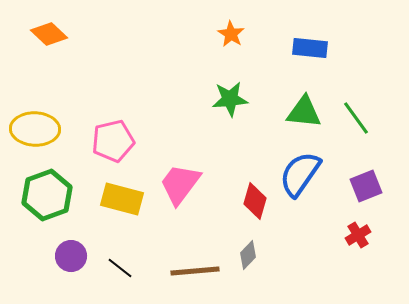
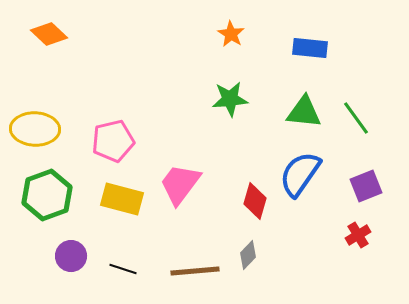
black line: moved 3 px right, 1 px down; rotated 20 degrees counterclockwise
